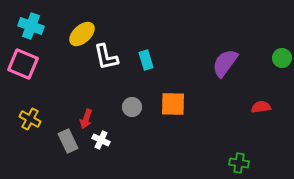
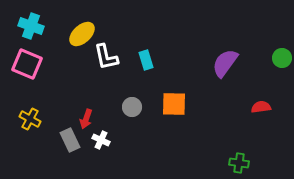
pink square: moved 4 px right
orange square: moved 1 px right
gray rectangle: moved 2 px right, 1 px up
